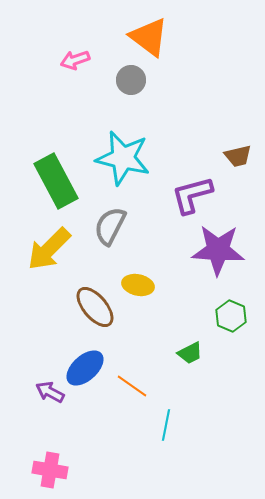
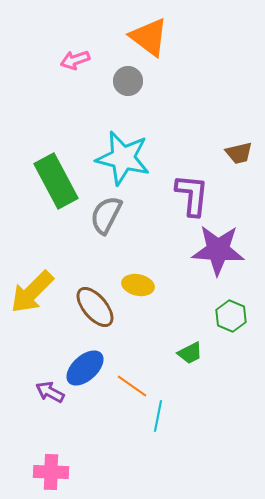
gray circle: moved 3 px left, 1 px down
brown trapezoid: moved 1 px right, 3 px up
purple L-shape: rotated 111 degrees clockwise
gray semicircle: moved 4 px left, 11 px up
yellow arrow: moved 17 px left, 43 px down
cyan line: moved 8 px left, 9 px up
pink cross: moved 1 px right, 2 px down; rotated 8 degrees counterclockwise
